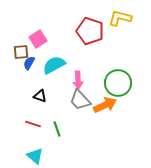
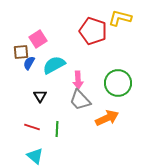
red pentagon: moved 3 px right
black triangle: rotated 40 degrees clockwise
orange arrow: moved 2 px right, 13 px down
red line: moved 1 px left, 3 px down
green line: rotated 21 degrees clockwise
